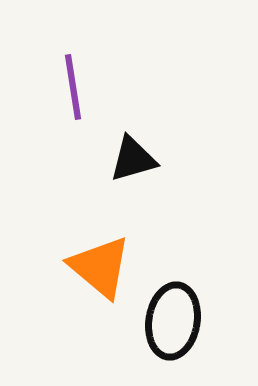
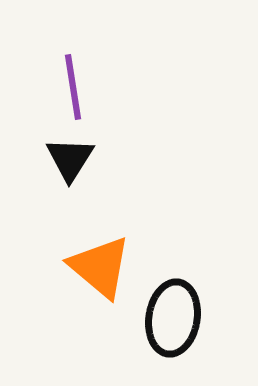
black triangle: moved 63 px left; rotated 42 degrees counterclockwise
black ellipse: moved 3 px up
